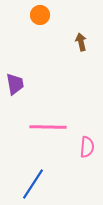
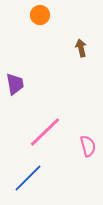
brown arrow: moved 6 px down
pink line: moved 3 px left, 5 px down; rotated 45 degrees counterclockwise
pink semicircle: moved 1 px right, 1 px up; rotated 20 degrees counterclockwise
blue line: moved 5 px left, 6 px up; rotated 12 degrees clockwise
